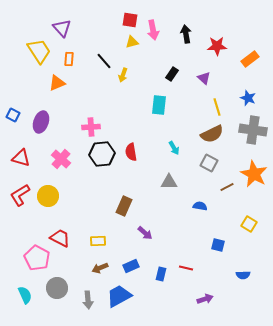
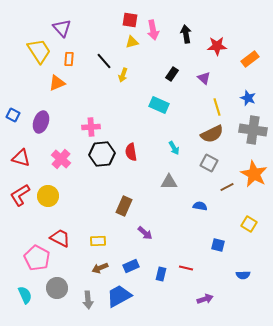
cyan rectangle at (159, 105): rotated 72 degrees counterclockwise
